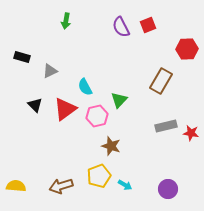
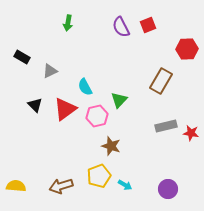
green arrow: moved 2 px right, 2 px down
black rectangle: rotated 14 degrees clockwise
